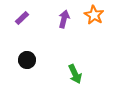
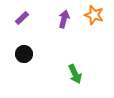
orange star: rotated 12 degrees counterclockwise
black circle: moved 3 px left, 6 px up
